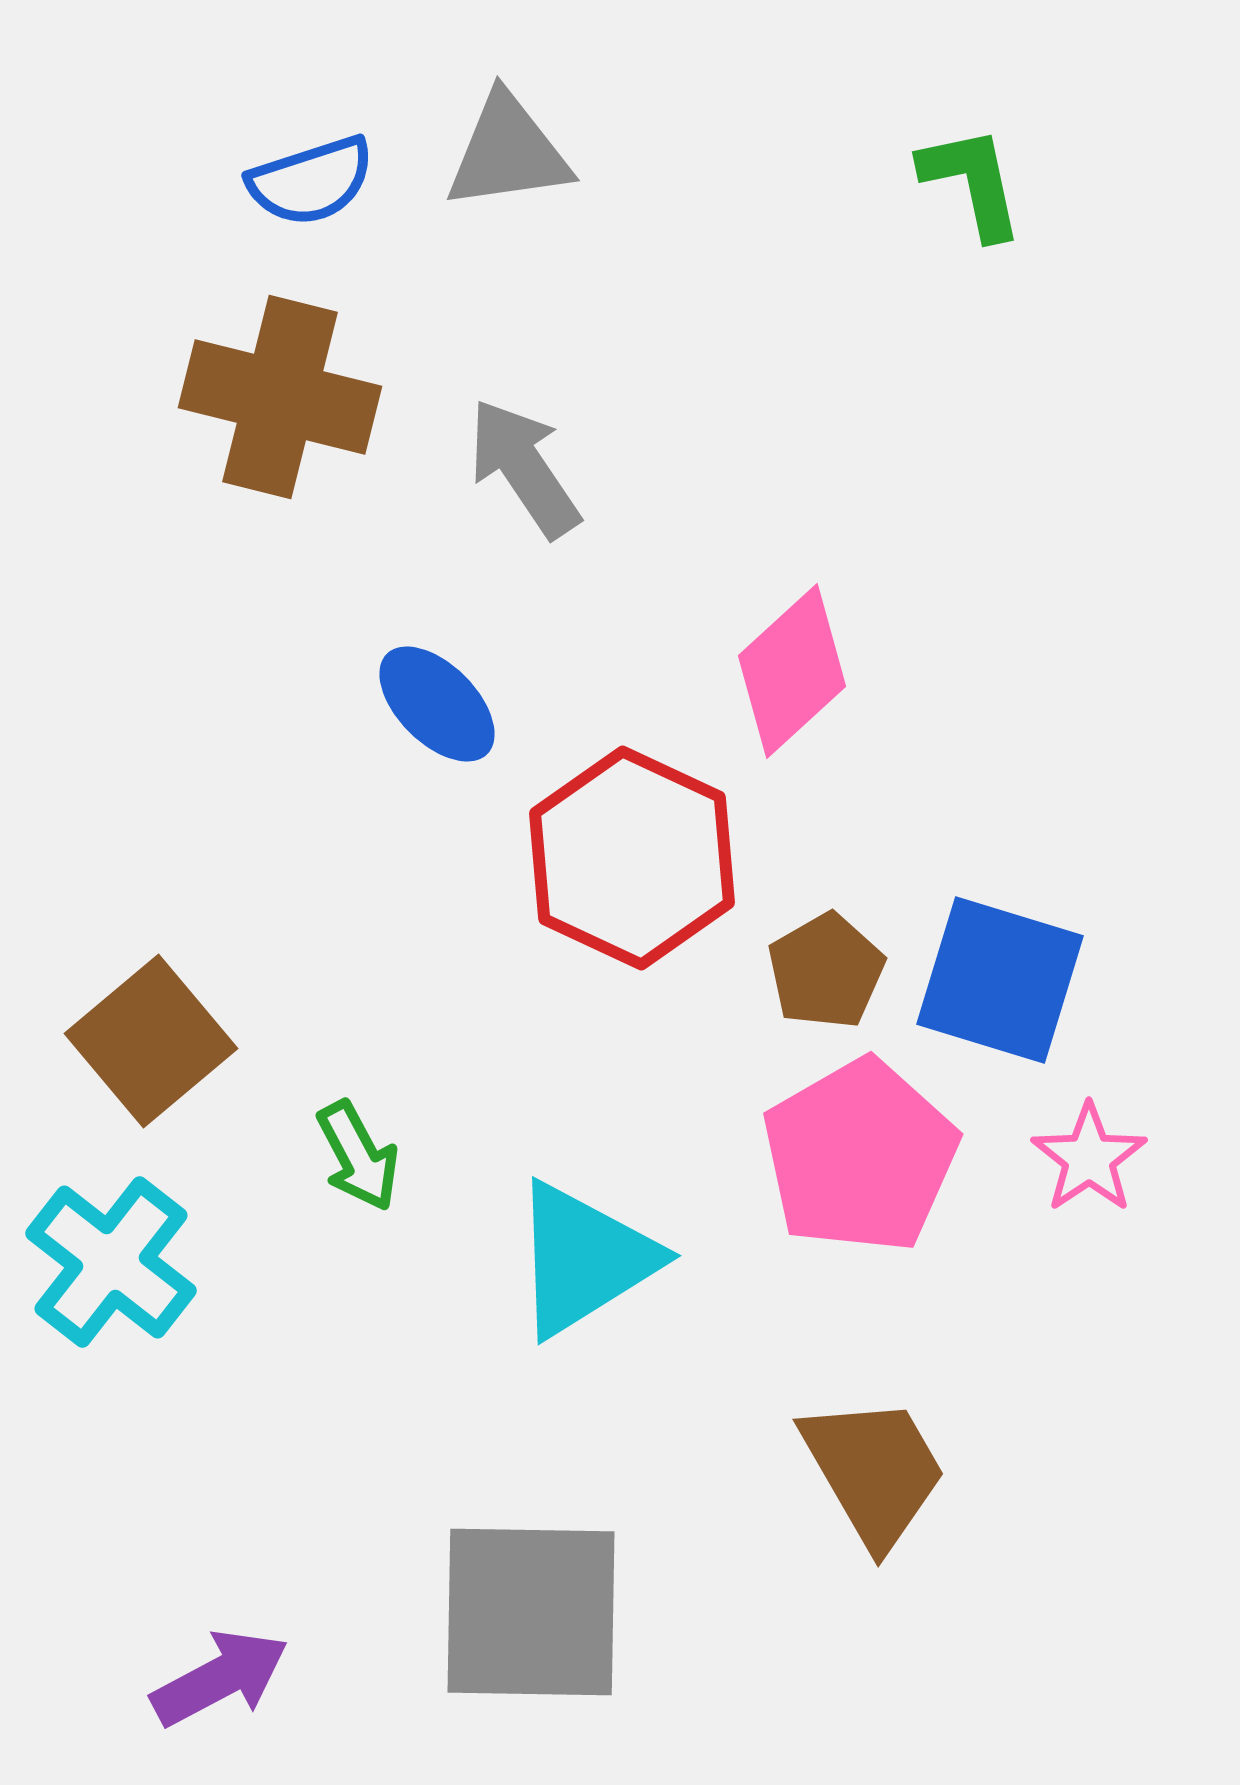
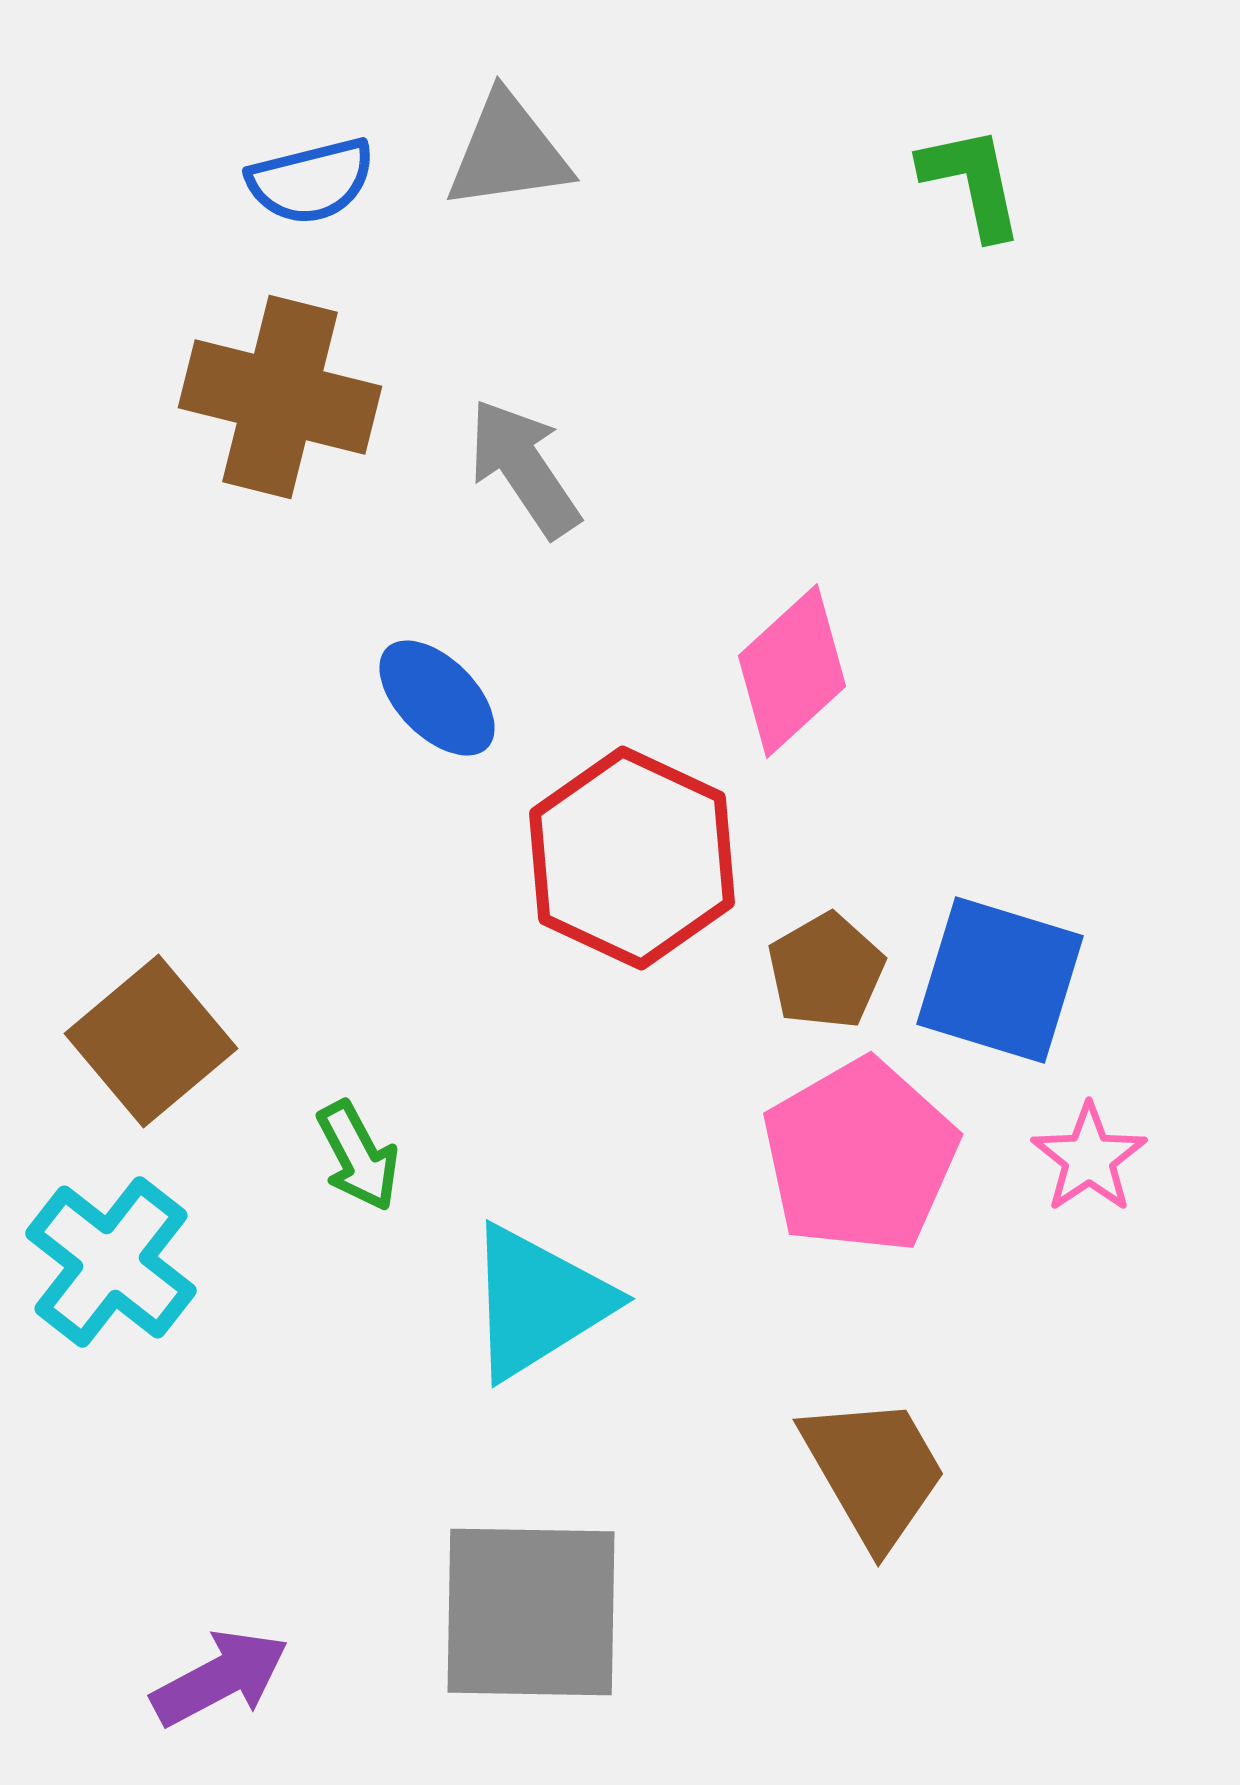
blue semicircle: rotated 4 degrees clockwise
blue ellipse: moved 6 px up
cyan triangle: moved 46 px left, 43 px down
